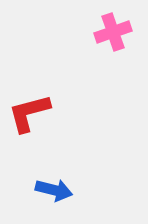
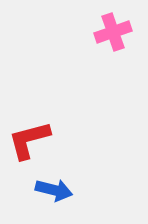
red L-shape: moved 27 px down
